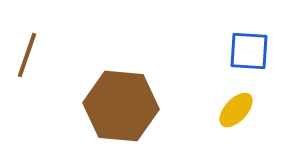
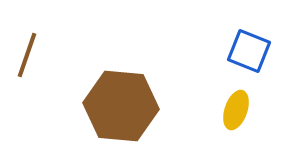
blue square: rotated 18 degrees clockwise
yellow ellipse: rotated 24 degrees counterclockwise
